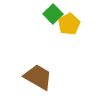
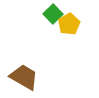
brown trapezoid: moved 14 px left
